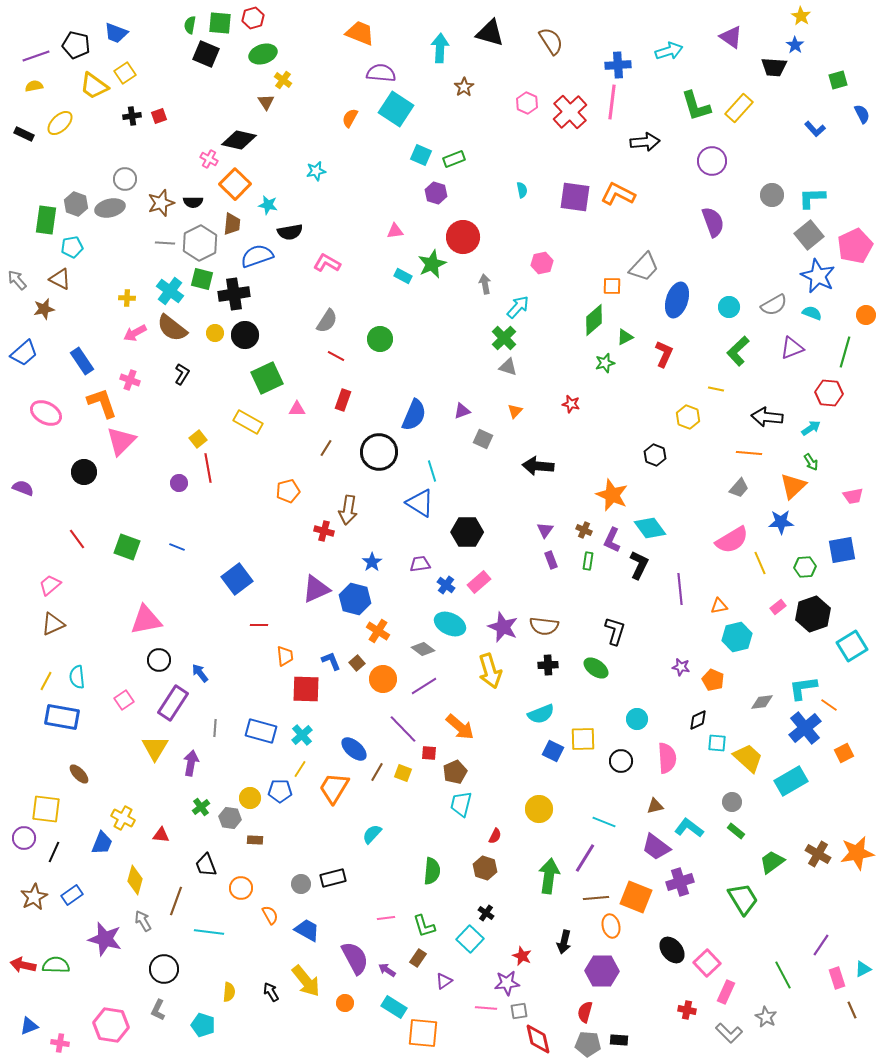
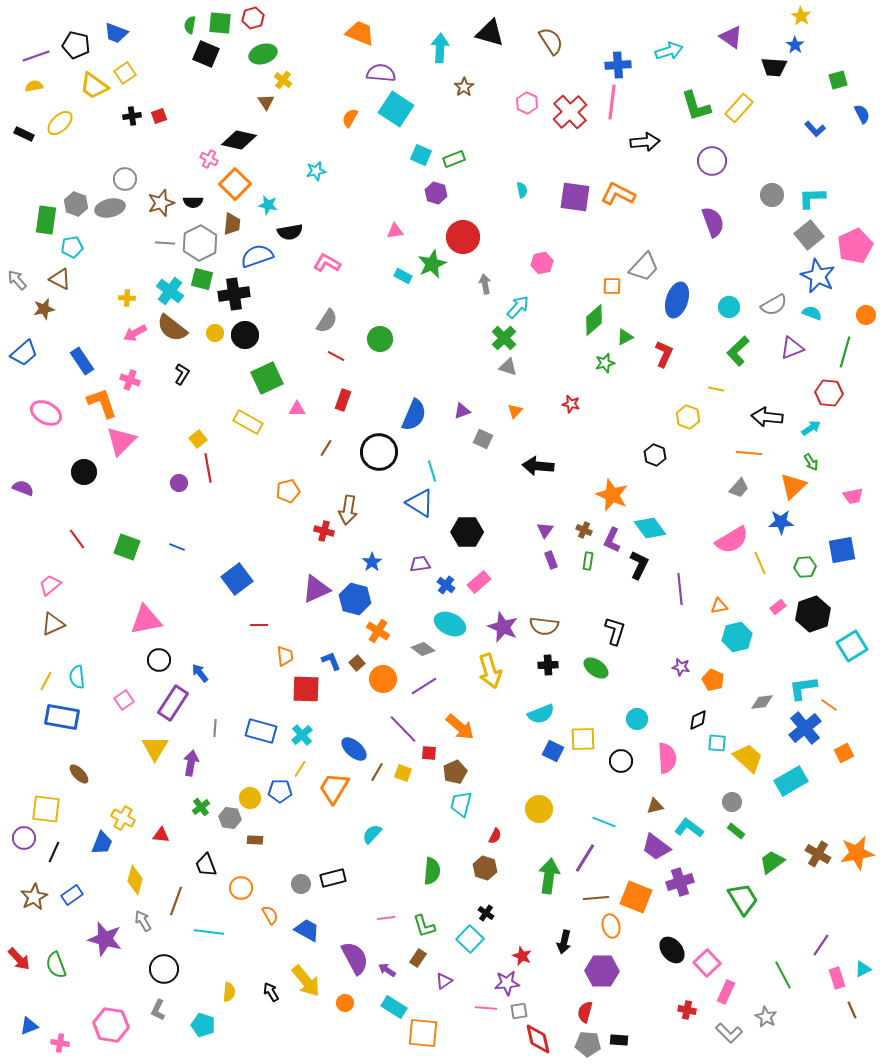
red arrow at (23, 965): moved 4 px left, 6 px up; rotated 145 degrees counterclockwise
green semicircle at (56, 965): rotated 112 degrees counterclockwise
